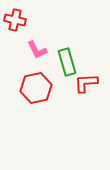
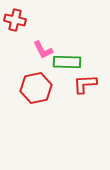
pink L-shape: moved 6 px right
green rectangle: rotated 72 degrees counterclockwise
red L-shape: moved 1 px left, 1 px down
